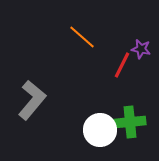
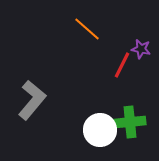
orange line: moved 5 px right, 8 px up
